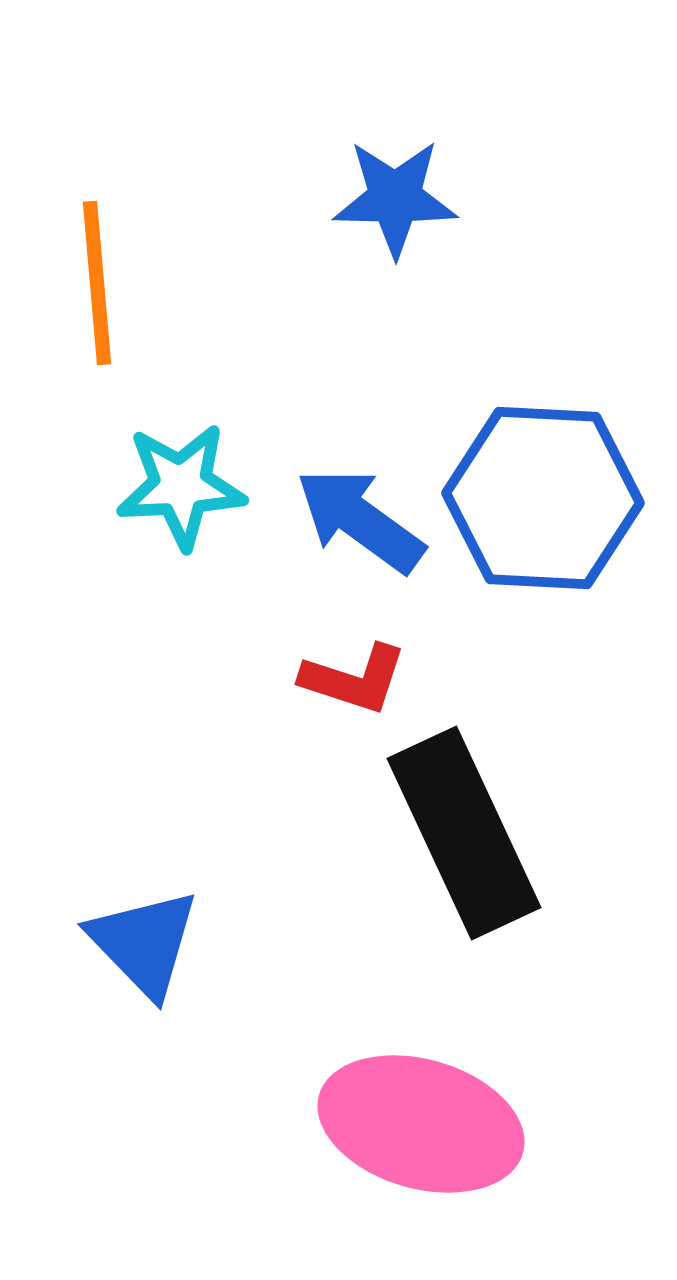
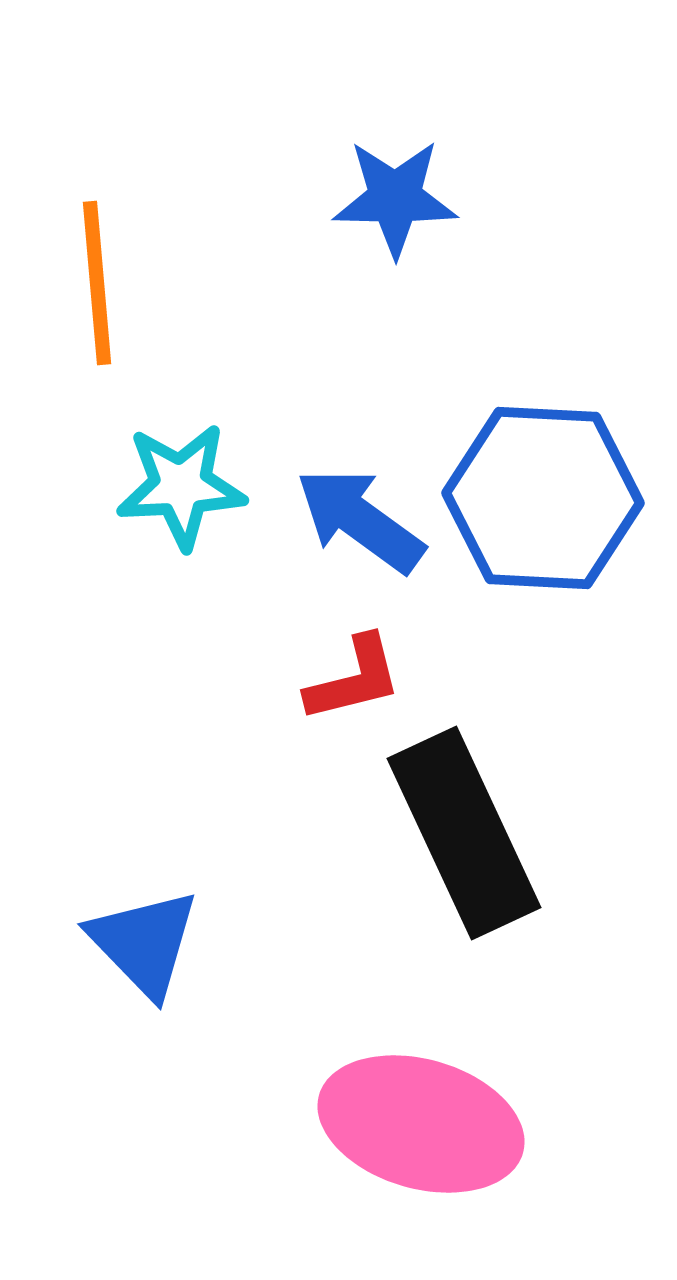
red L-shape: rotated 32 degrees counterclockwise
